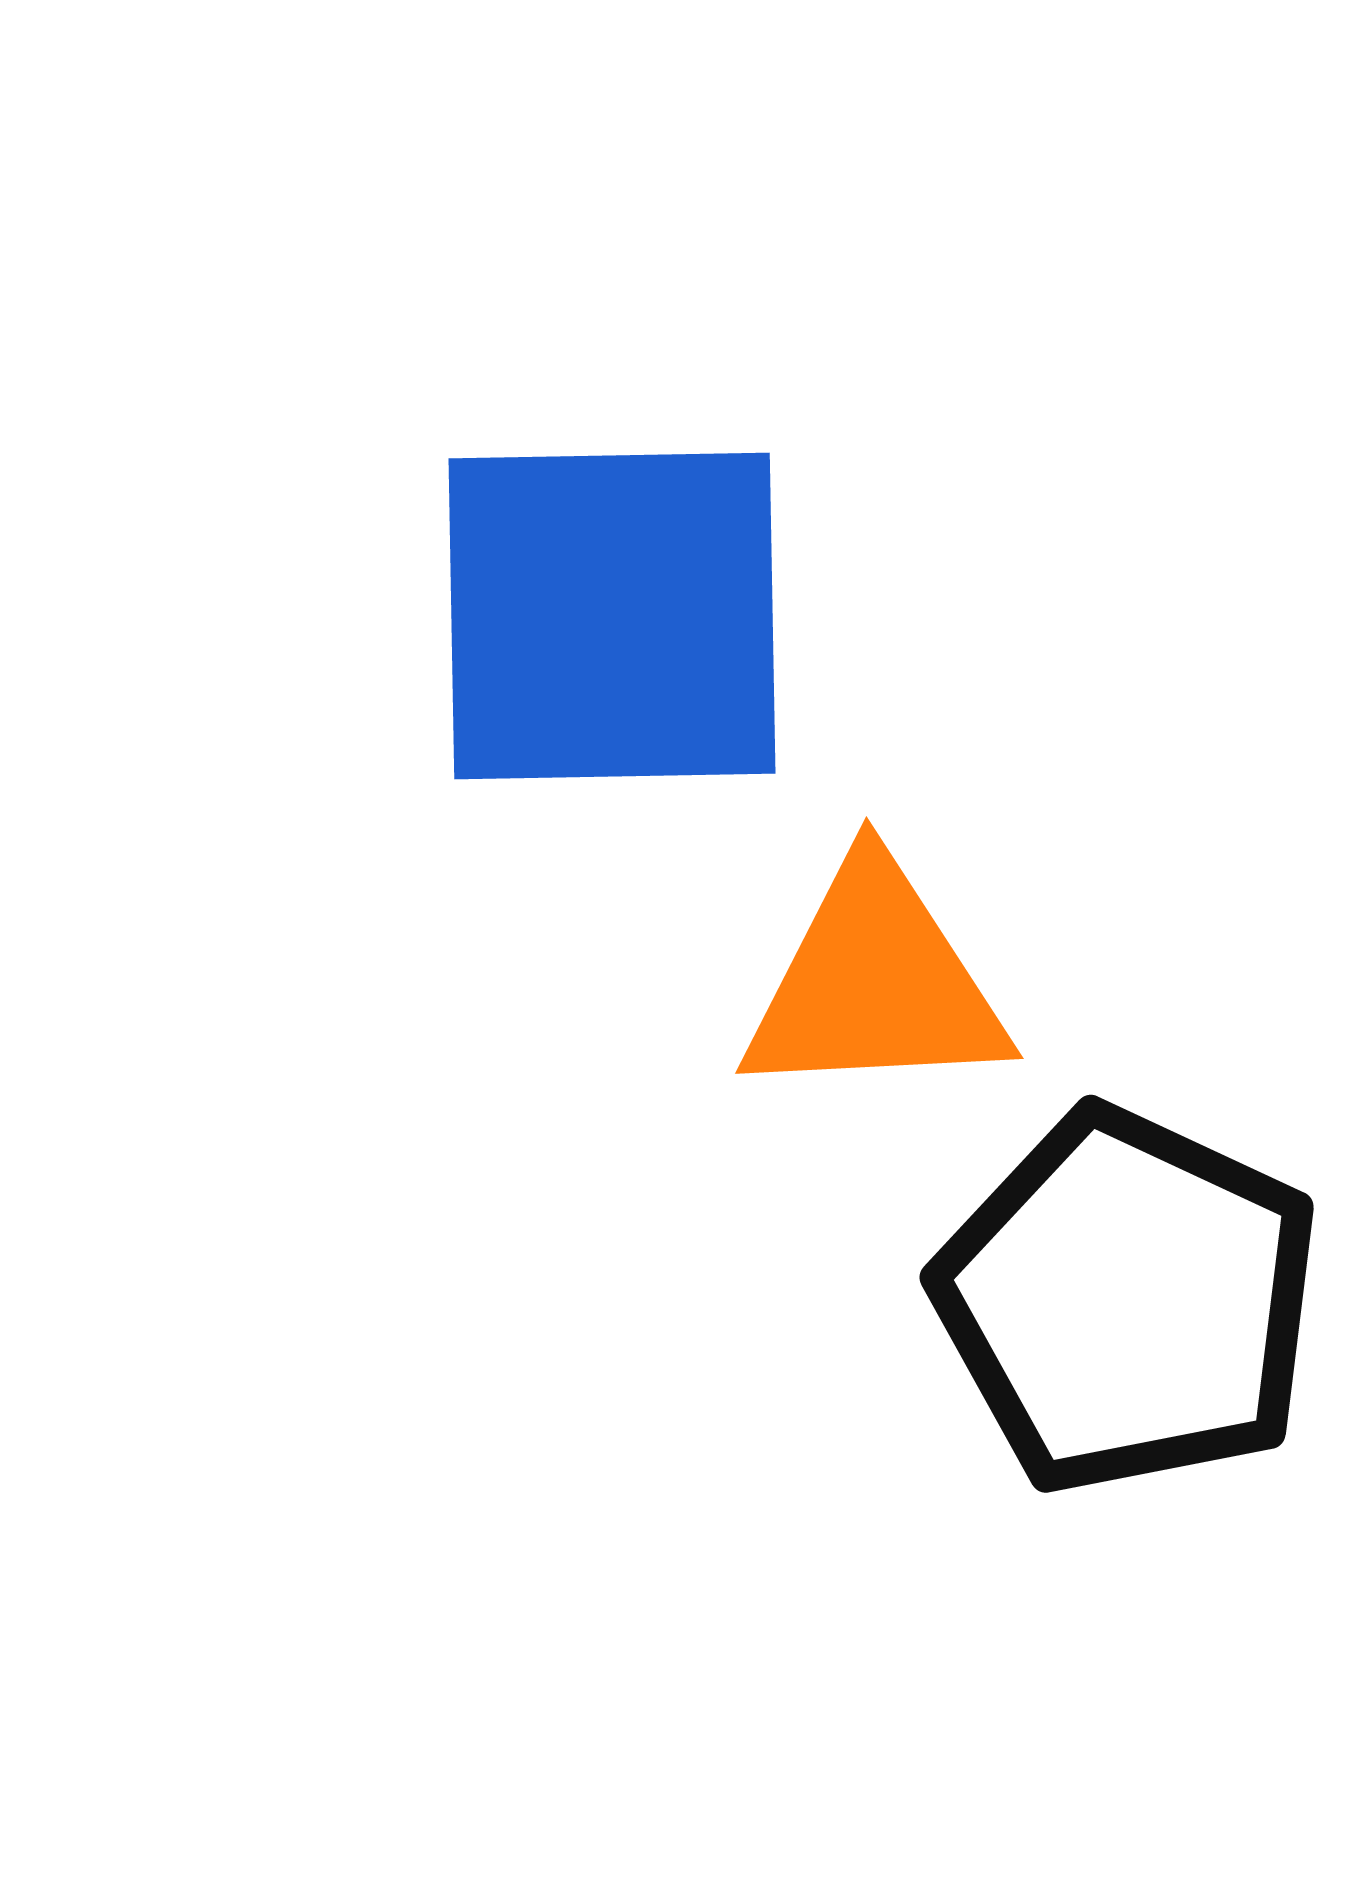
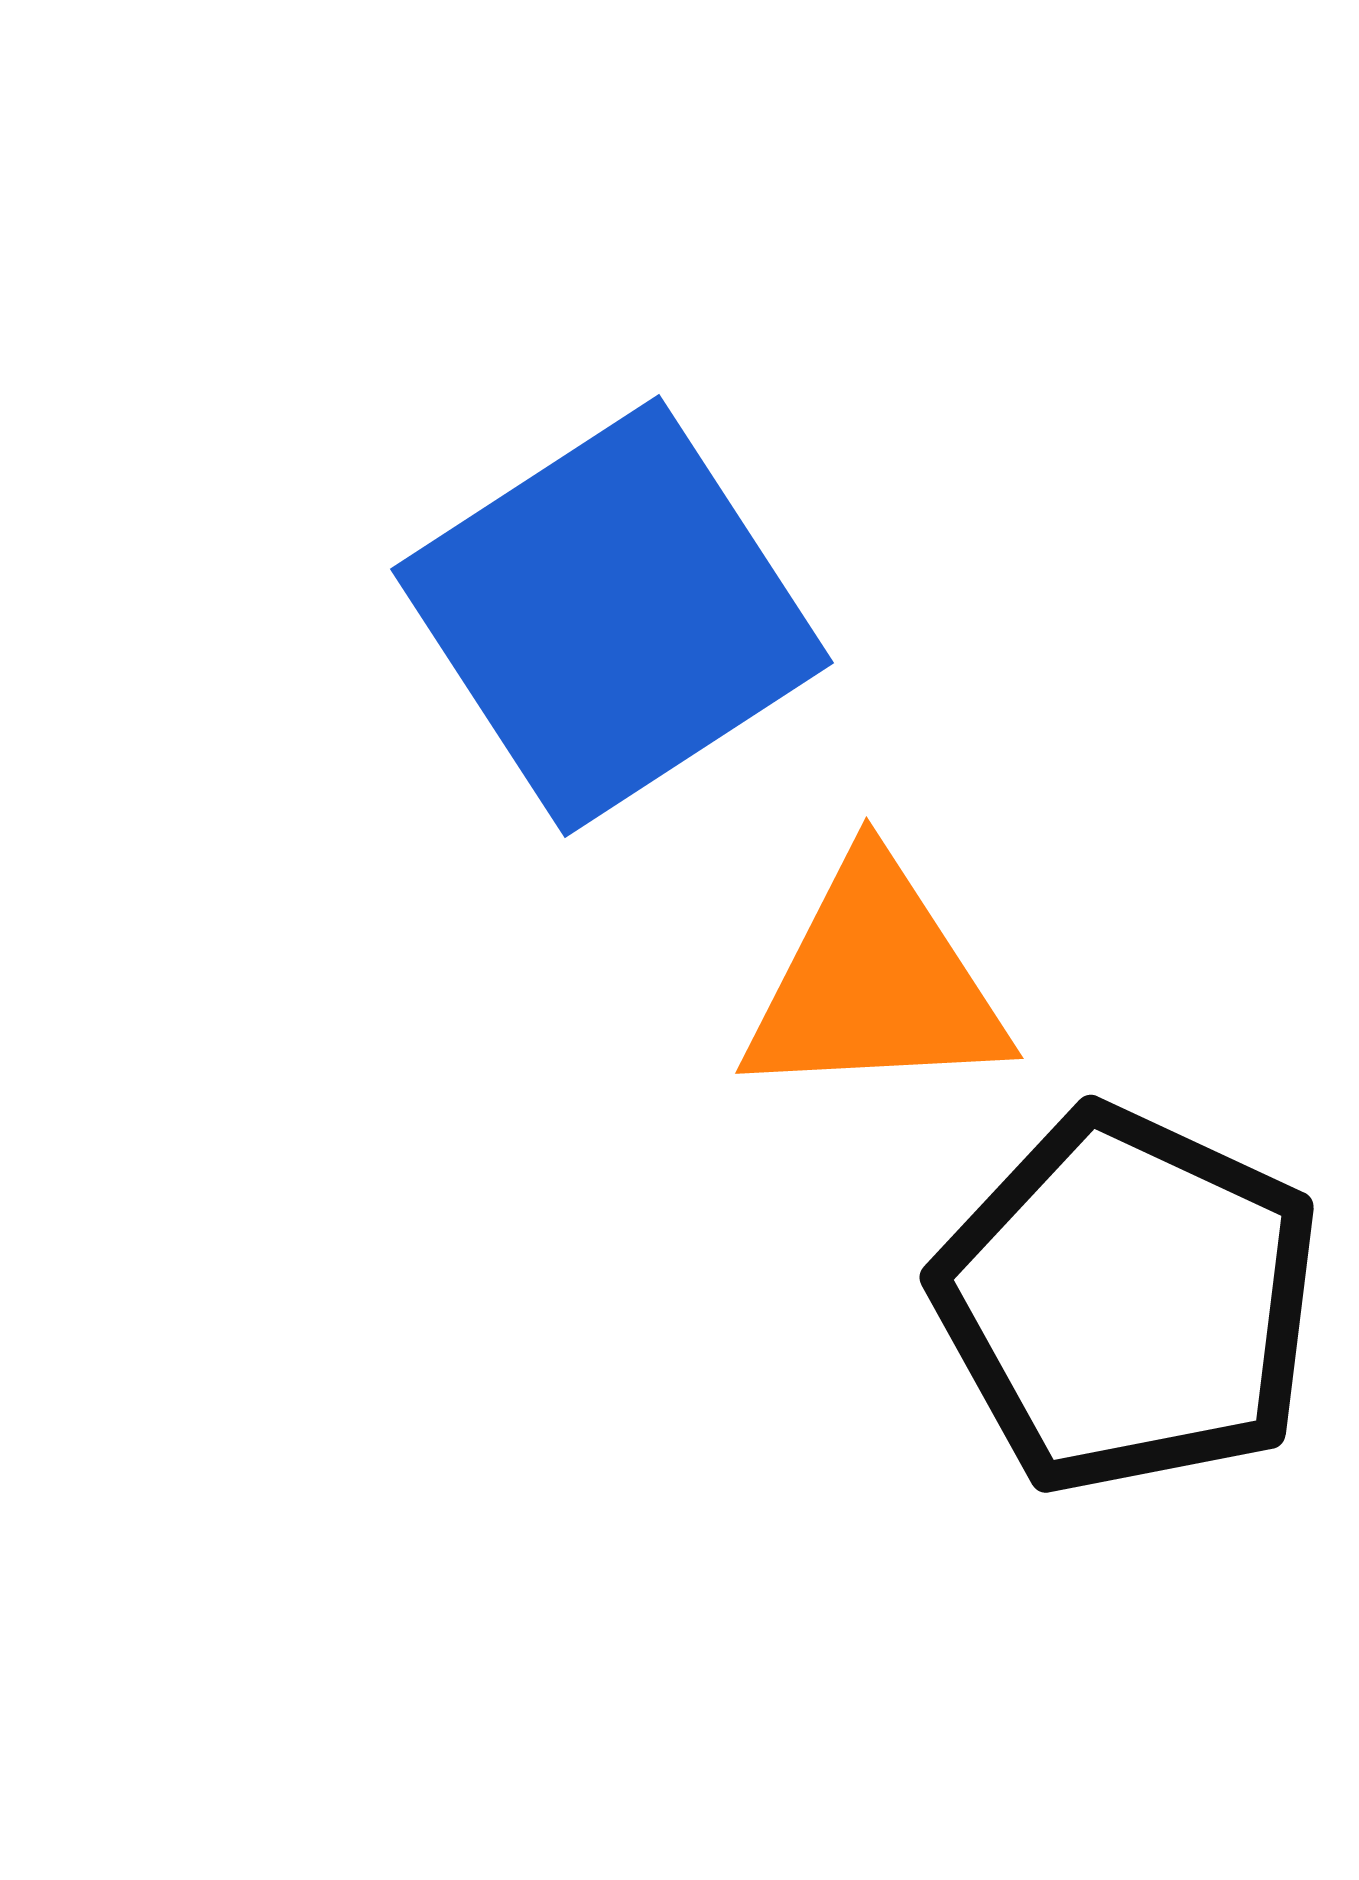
blue square: rotated 32 degrees counterclockwise
